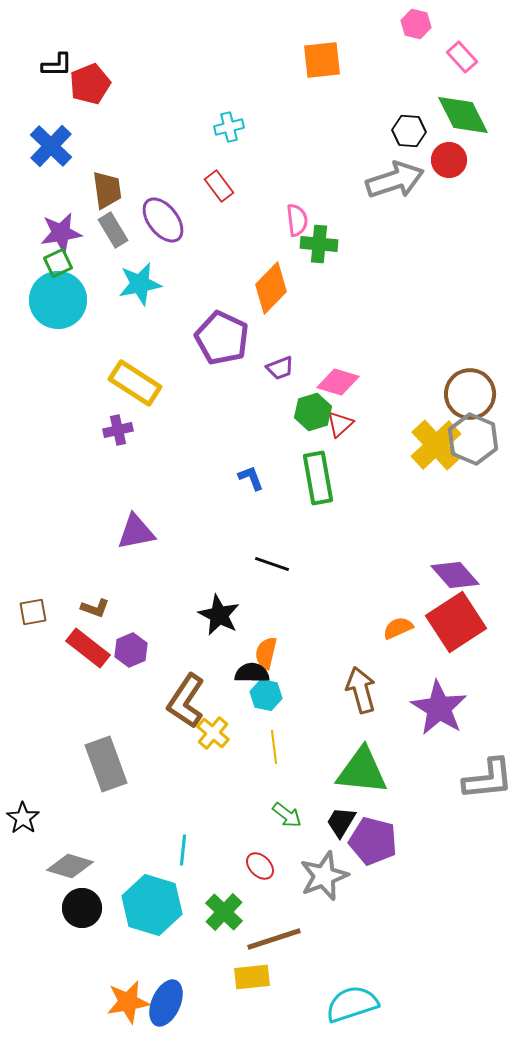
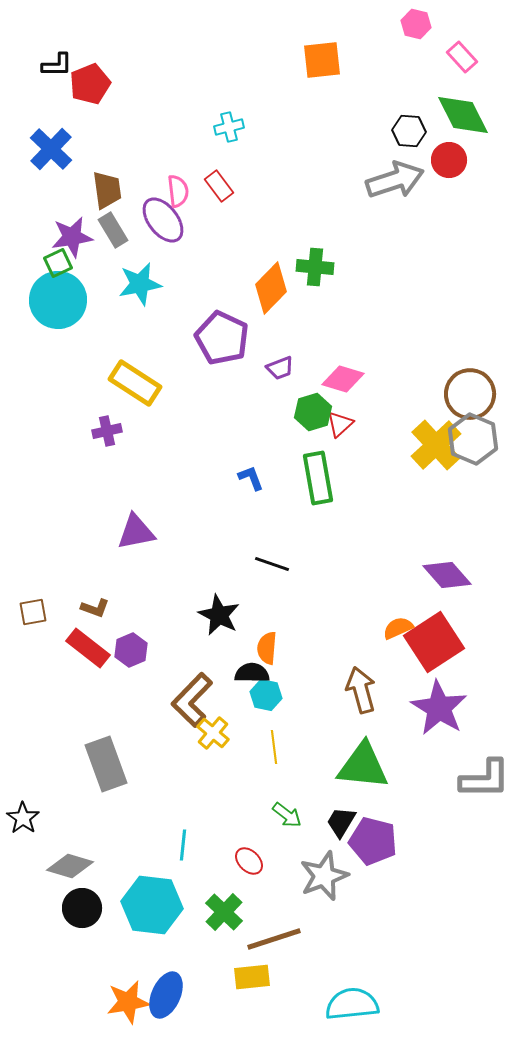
blue cross at (51, 146): moved 3 px down
pink semicircle at (297, 220): moved 119 px left, 29 px up
purple star at (61, 233): moved 11 px right, 4 px down
green cross at (319, 244): moved 4 px left, 23 px down
pink diamond at (338, 382): moved 5 px right, 3 px up
purple cross at (118, 430): moved 11 px left, 1 px down
purple diamond at (455, 575): moved 8 px left
red square at (456, 622): moved 22 px left, 20 px down
orange semicircle at (266, 653): moved 1 px right, 5 px up; rotated 8 degrees counterclockwise
brown L-shape at (186, 701): moved 6 px right, 1 px up; rotated 10 degrees clockwise
green triangle at (362, 771): moved 1 px right, 5 px up
gray L-shape at (488, 779): moved 3 px left; rotated 6 degrees clockwise
cyan line at (183, 850): moved 5 px up
red ellipse at (260, 866): moved 11 px left, 5 px up
cyan hexagon at (152, 905): rotated 10 degrees counterclockwise
blue ellipse at (166, 1003): moved 8 px up
cyan semicircle at (352, 1004): rotated 12 degrees clockwise
